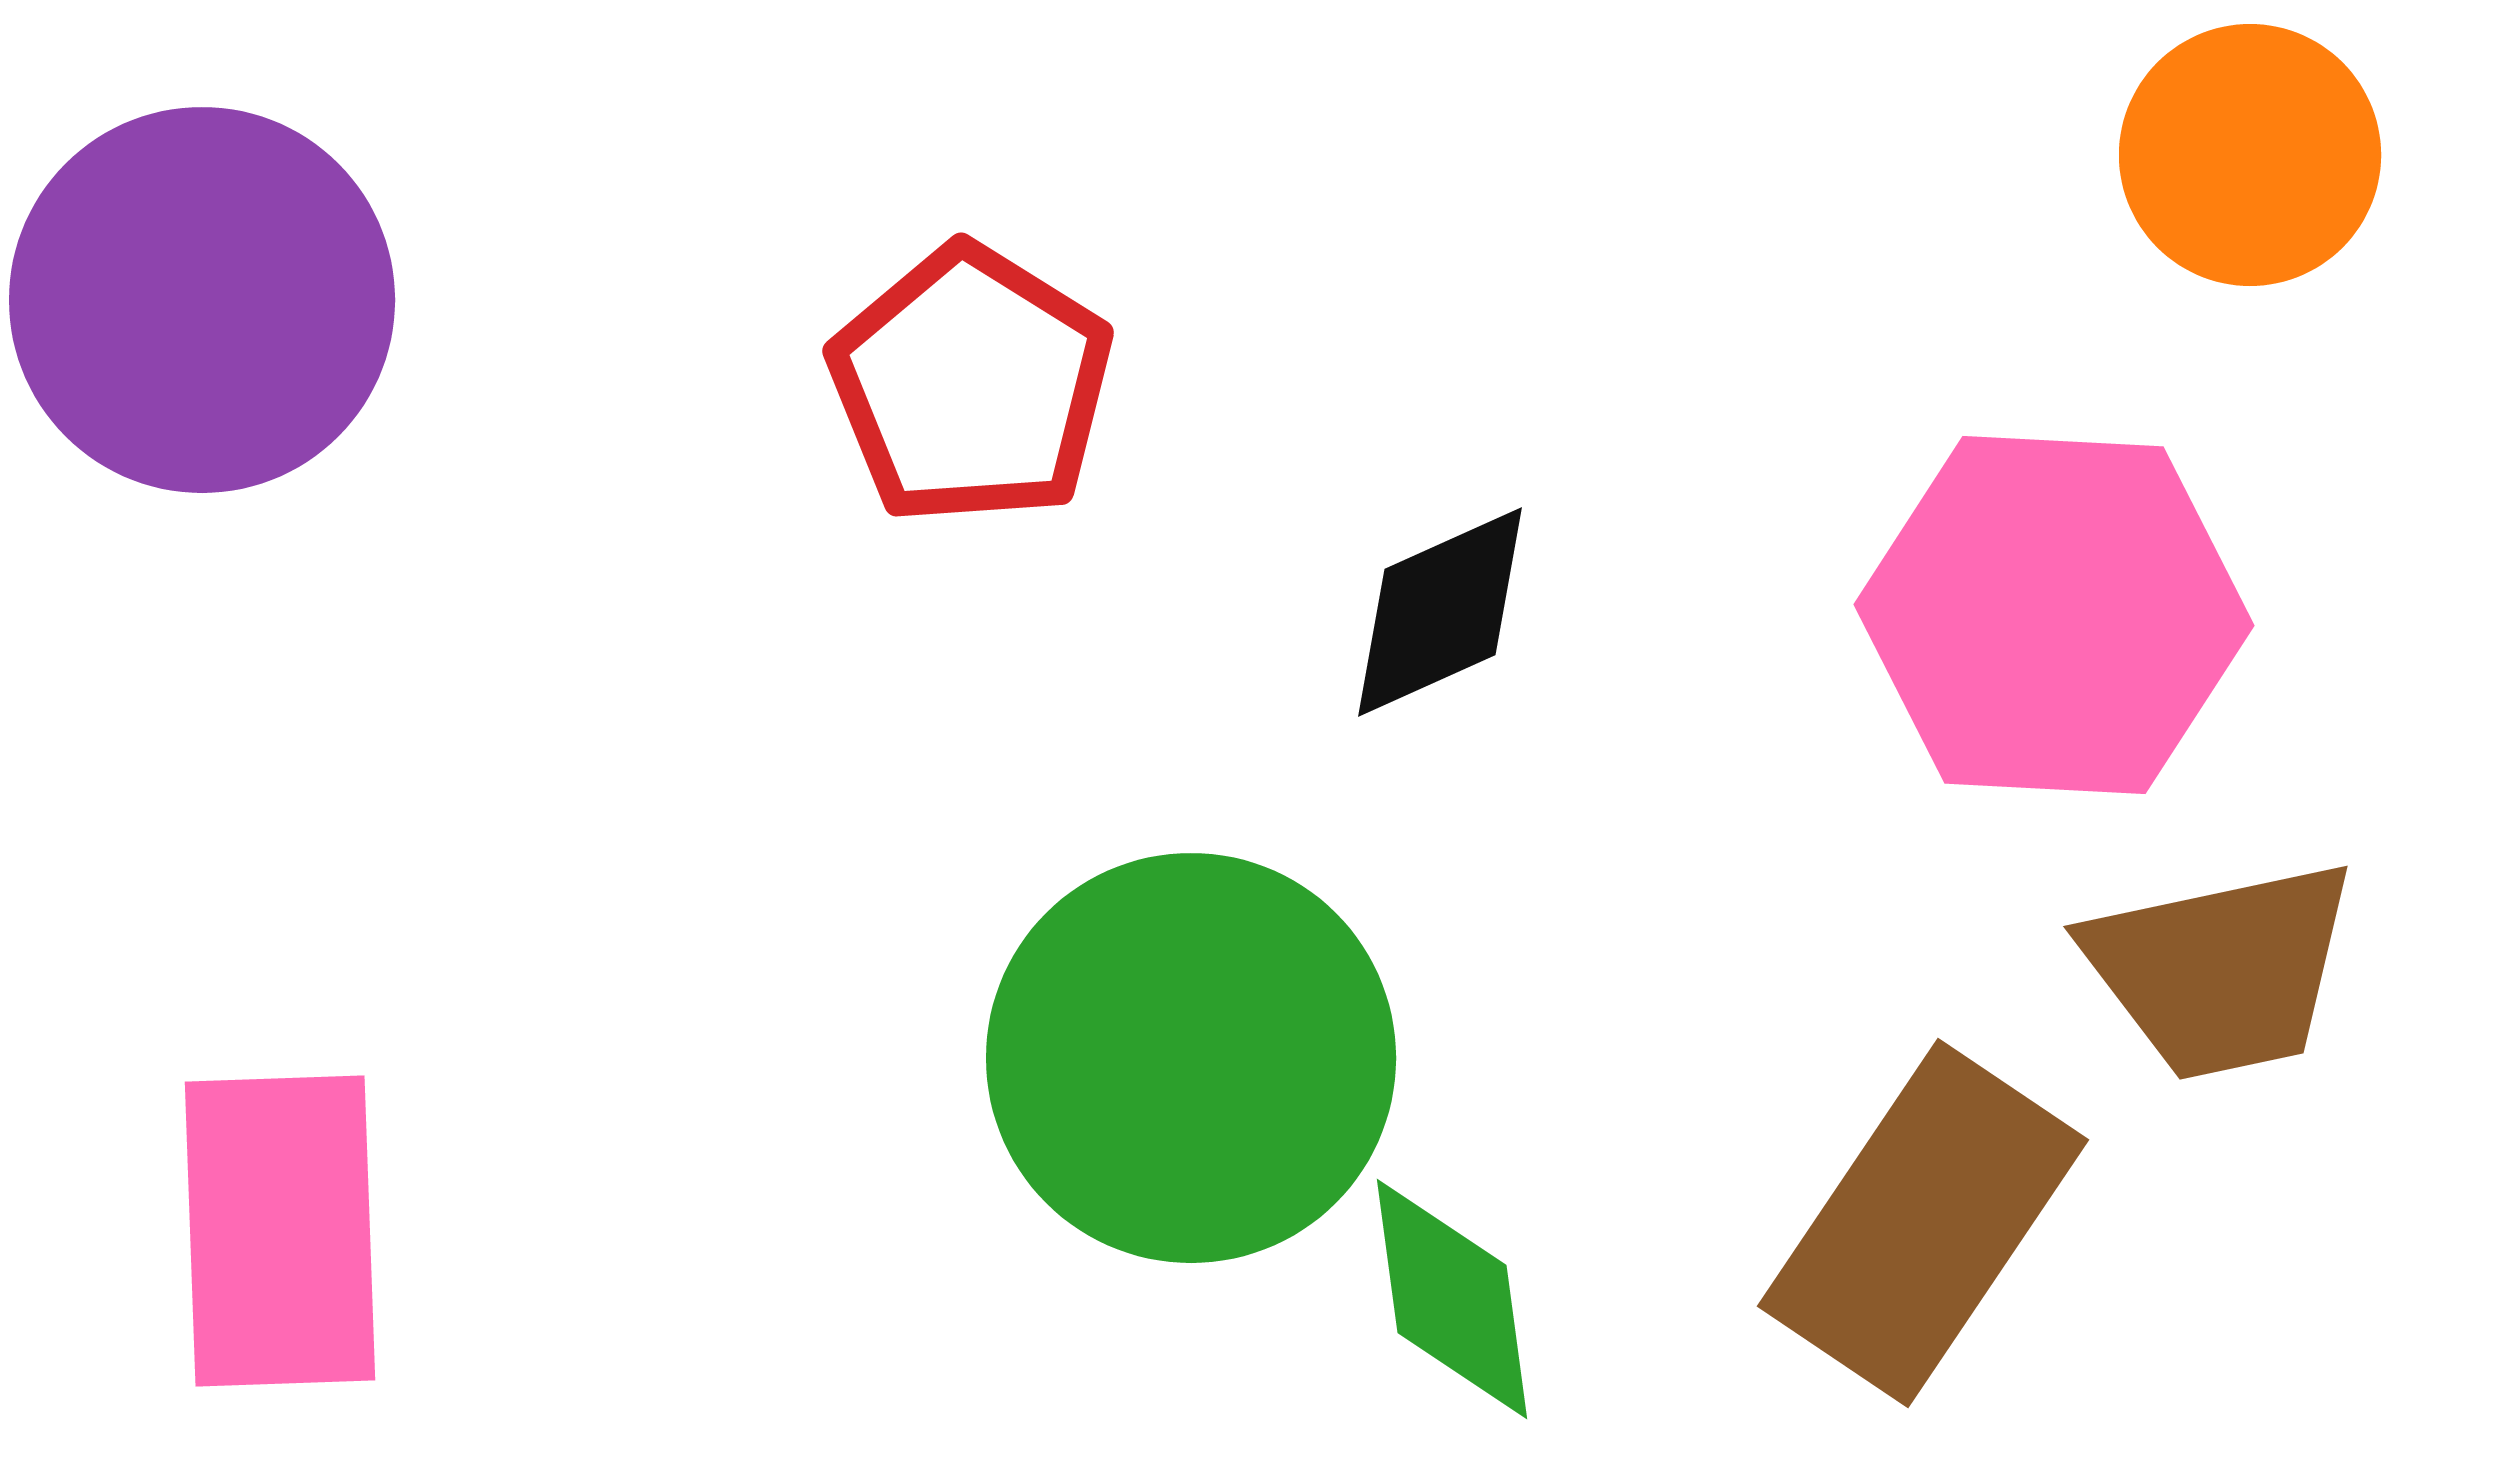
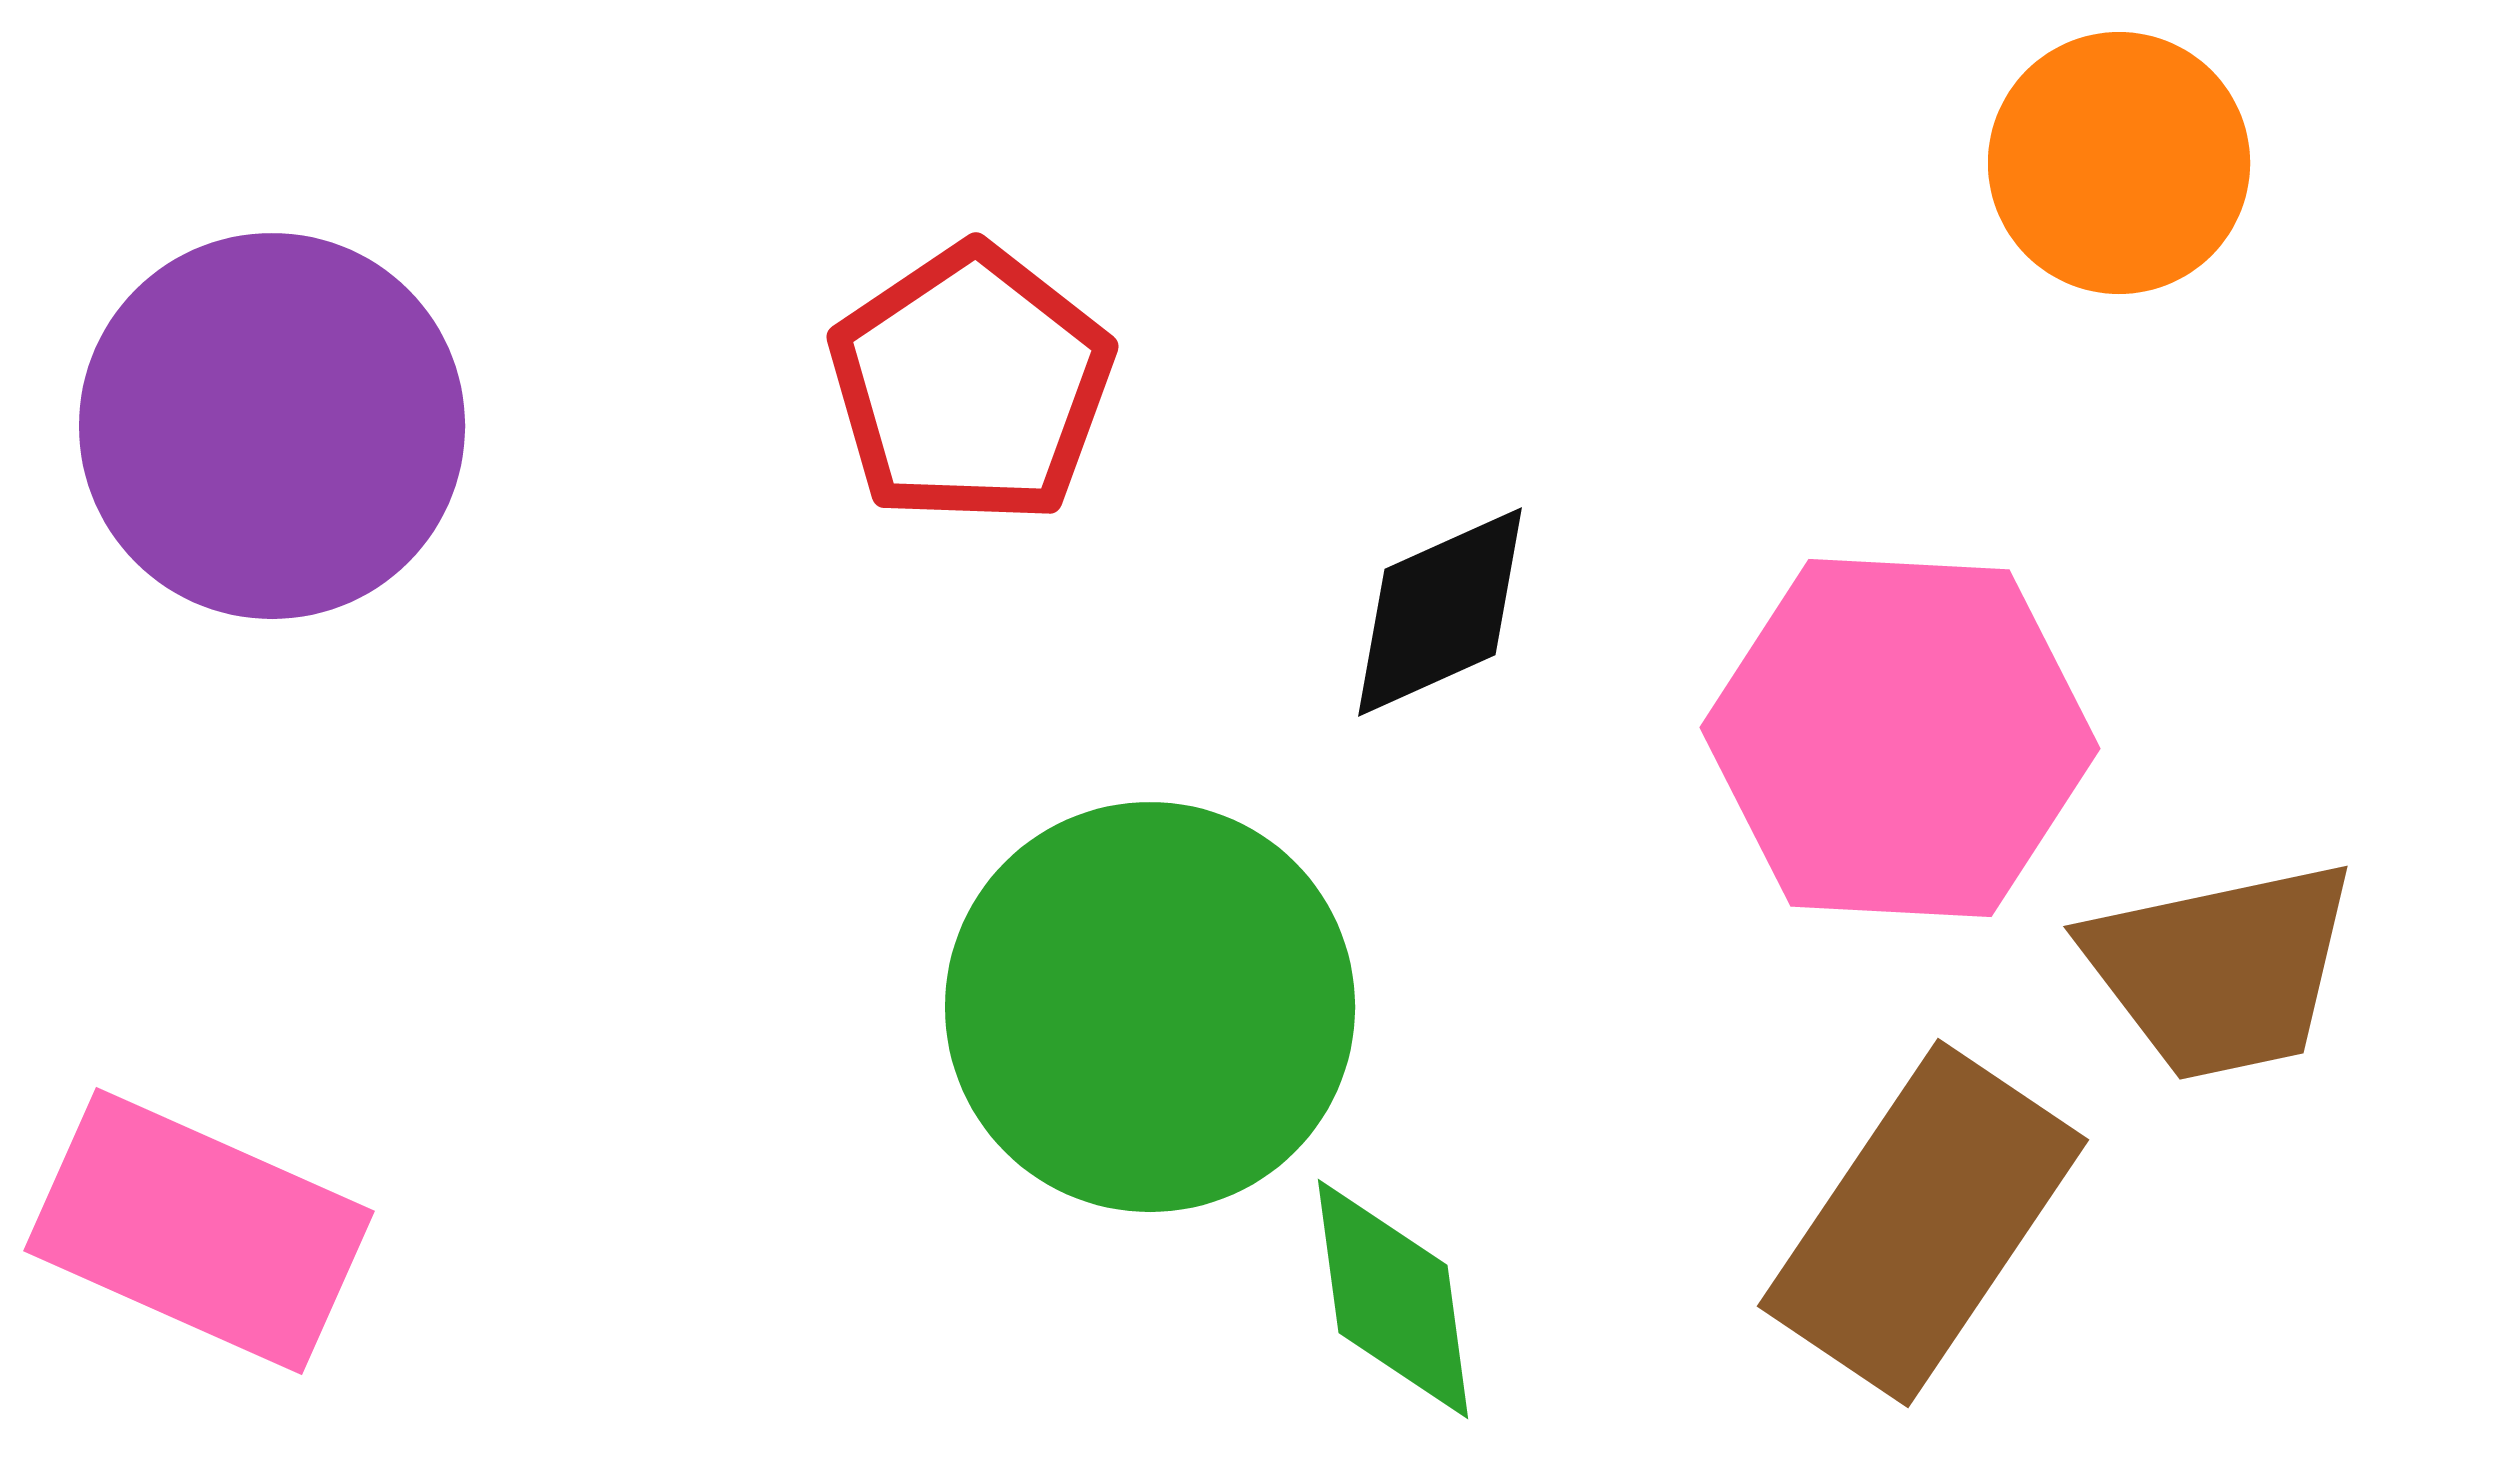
orange circle: moved 131 px left, 8 px down
purple circle: moved 70 px right, 126 px down
red pentagon: rotated 6 degrees clockwise
pink hexagon: moved 154 px left, 123 px down
green circle: moved 41 px left, 51 px up
pink rectangle: moved 81 px left; rotated 64 degrees counterclockwise
green diamond: moved 59 px left
